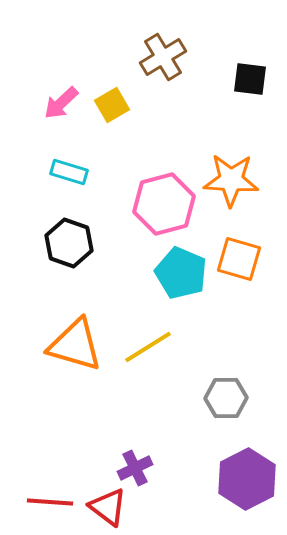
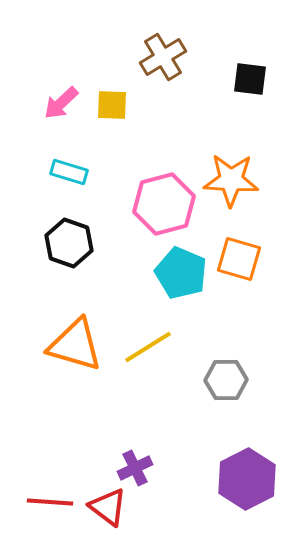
yellow square: rotated 32 degrees clockwise
gray hexagon: moved 18 px up
